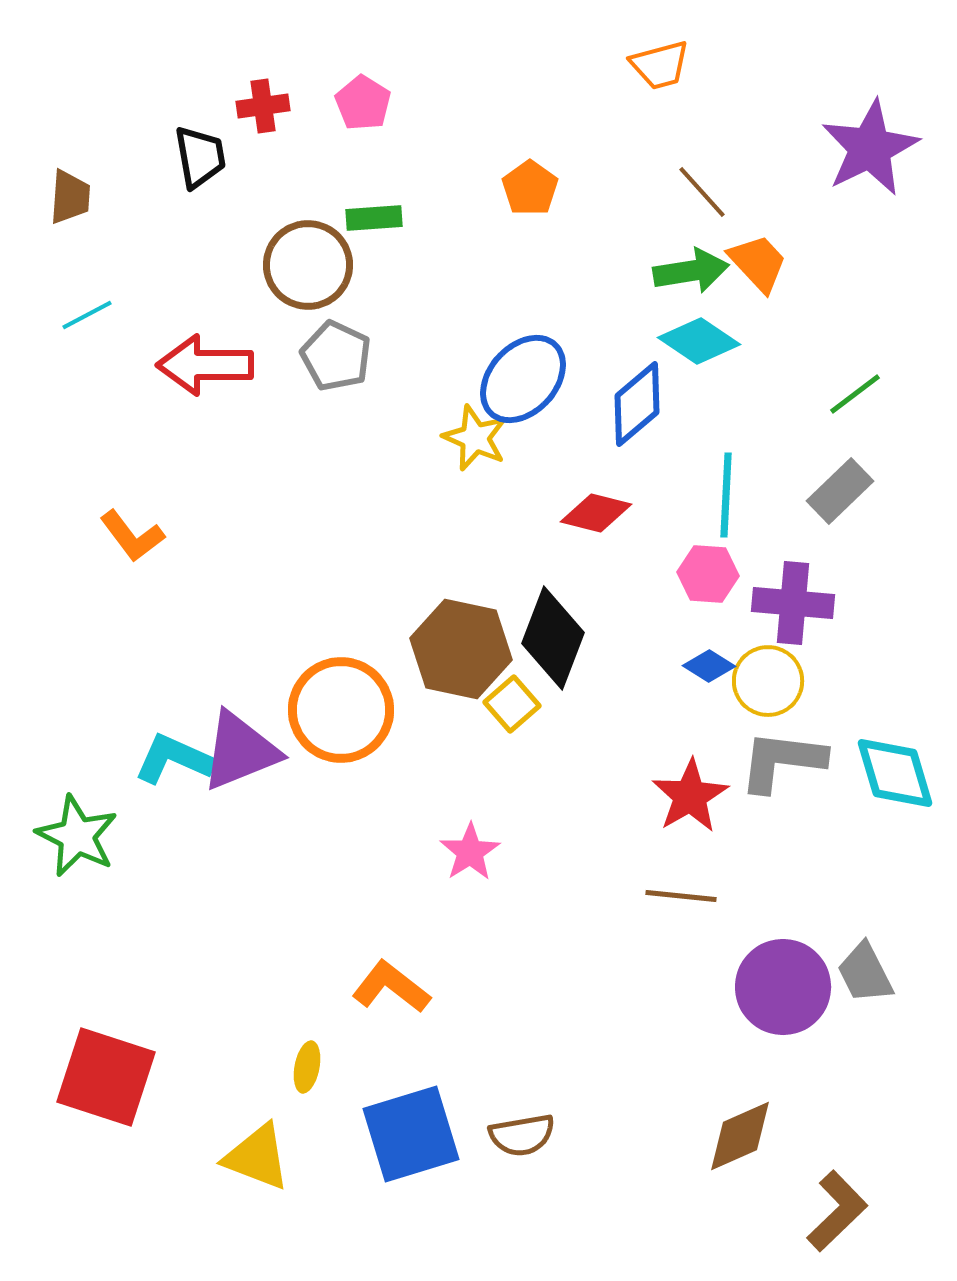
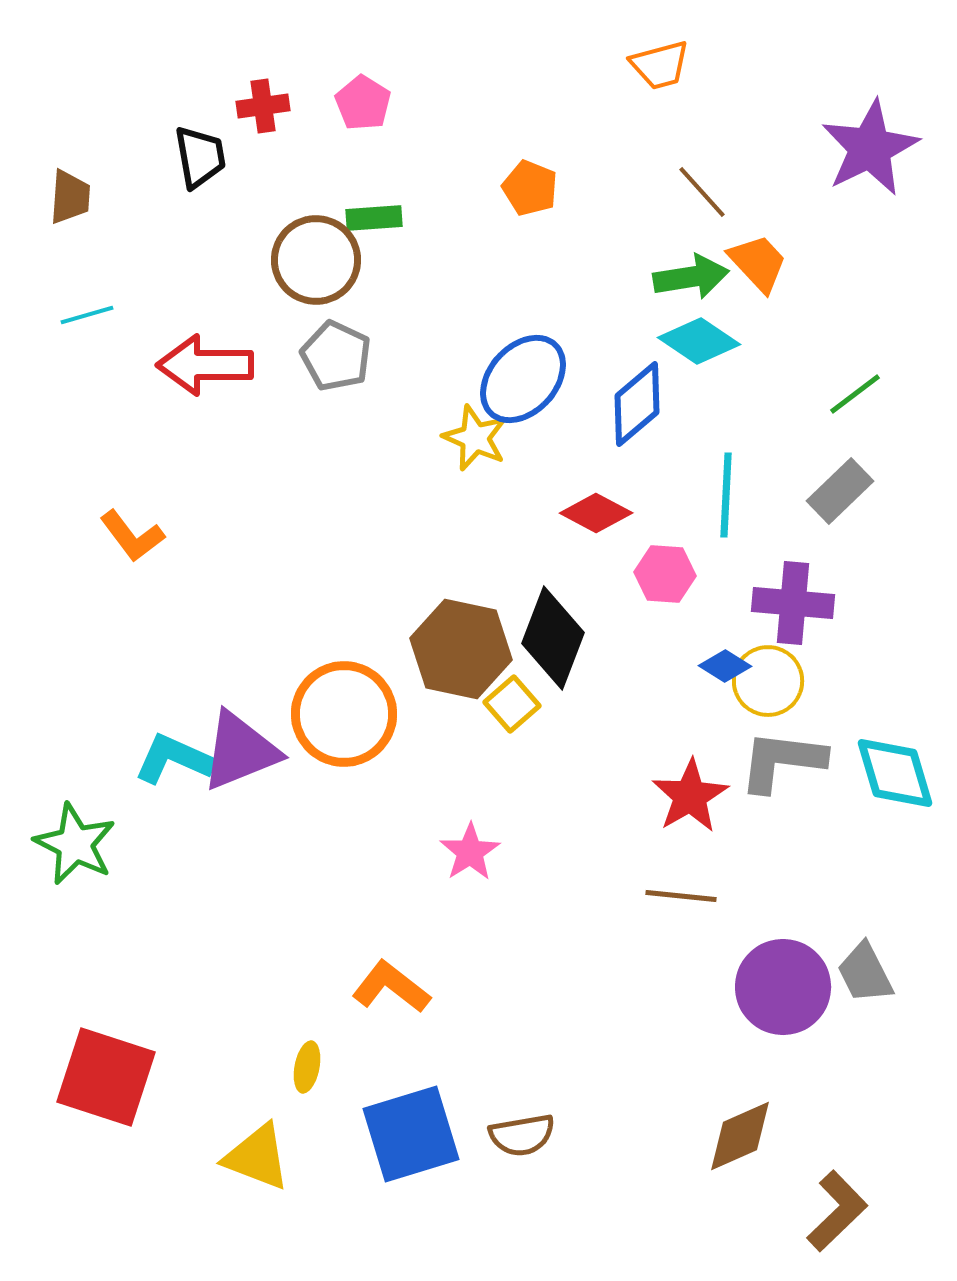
orange pentagon at (530, 188): rotated 14 degrees counterclockwise
brown circle at (308, 265): moved 8 px right, 5 px up
green arrow at (691, 271): moved 6 px down
cyan line at (87, 315): rotated 12 degrees clockwise
red diamond at (596, 513): rotated 14 degrees clockwise
pink hexagon at (708, 574): moved 43 px left
blue diamond at (709, 666): moved 16 px right
orange circle at (341, 710): moved 3 px right, 4 px down
green star at (77, 836): moved 2 px left, 8 px down
